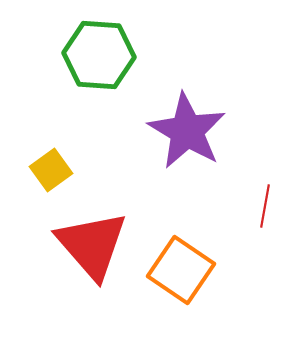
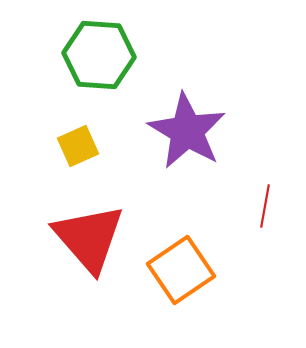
yellow square: moved 27 px right, 24 px up; rotated 12 degrees clockwise
red triangle: moved 3 px left, 7 px up
orange square: rotated 22 degrees clockwise
